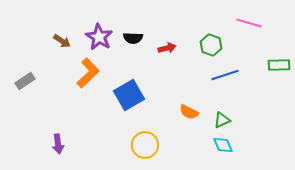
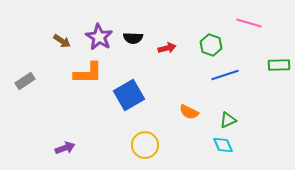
orange L-shape: rotated 44 degrees clockwise
green triangle: moved 6 px right
purple arrow: moved 7 px right, 4 px down; rotated 102 degrees counterclockwise
